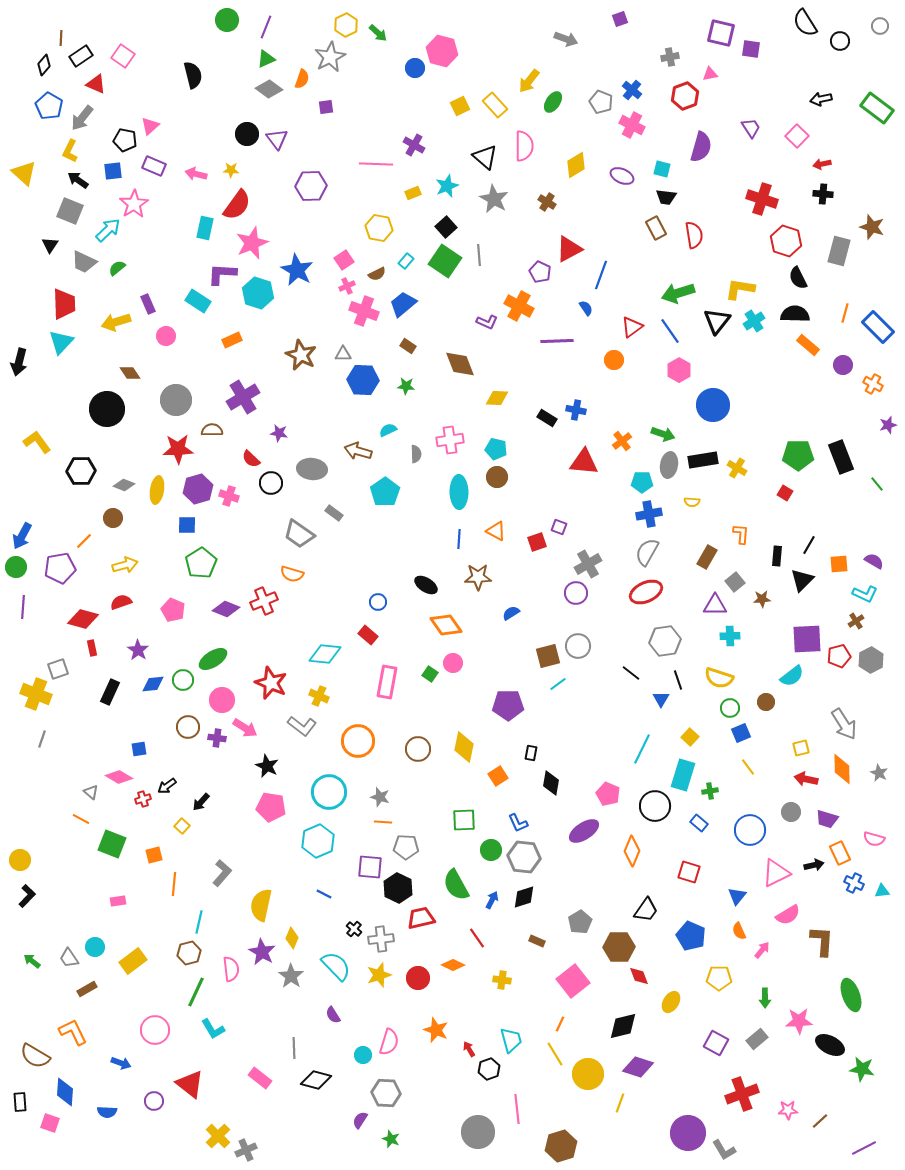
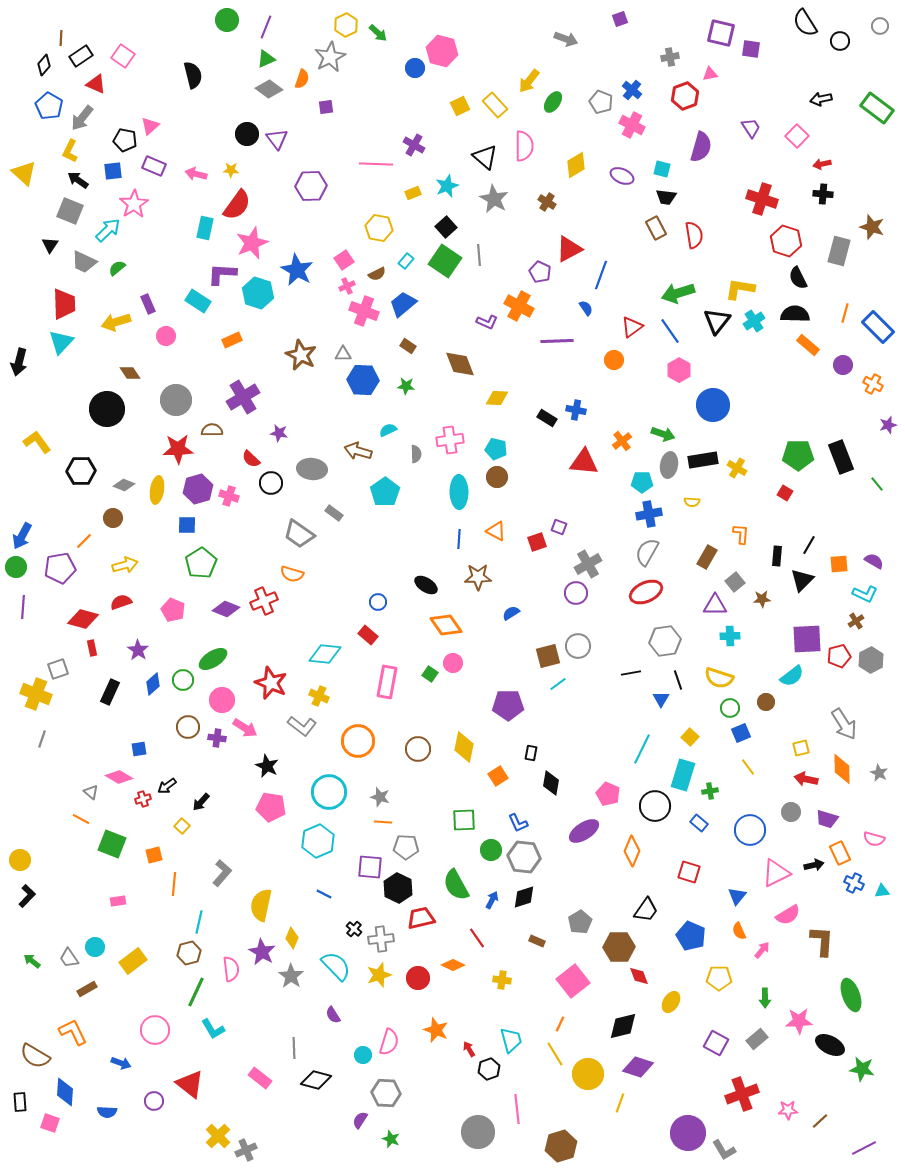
black line at (631, 673): rotated 48 degrees counterclockwise
blue diamond at (153, 684): rotated 35 degrees counterclockwise
